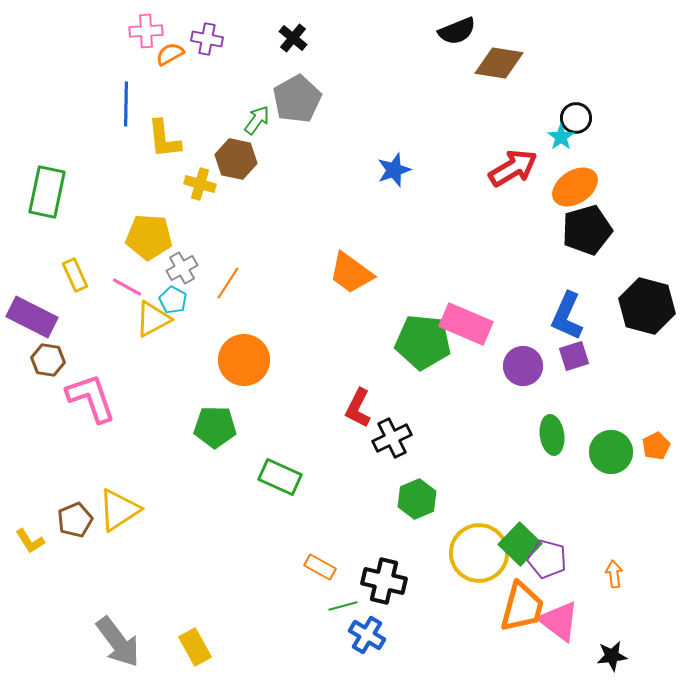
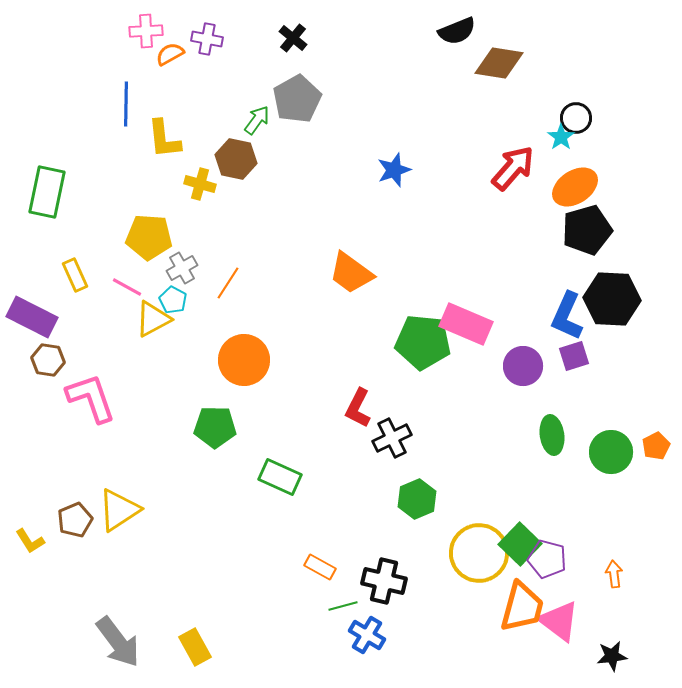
red arrow at (513, 168): rotated 18 degrees counterclockwise
black hexagon at (647, 306): moved 35 px left, 7 px up; rotated 12 degrees counterclockwise
